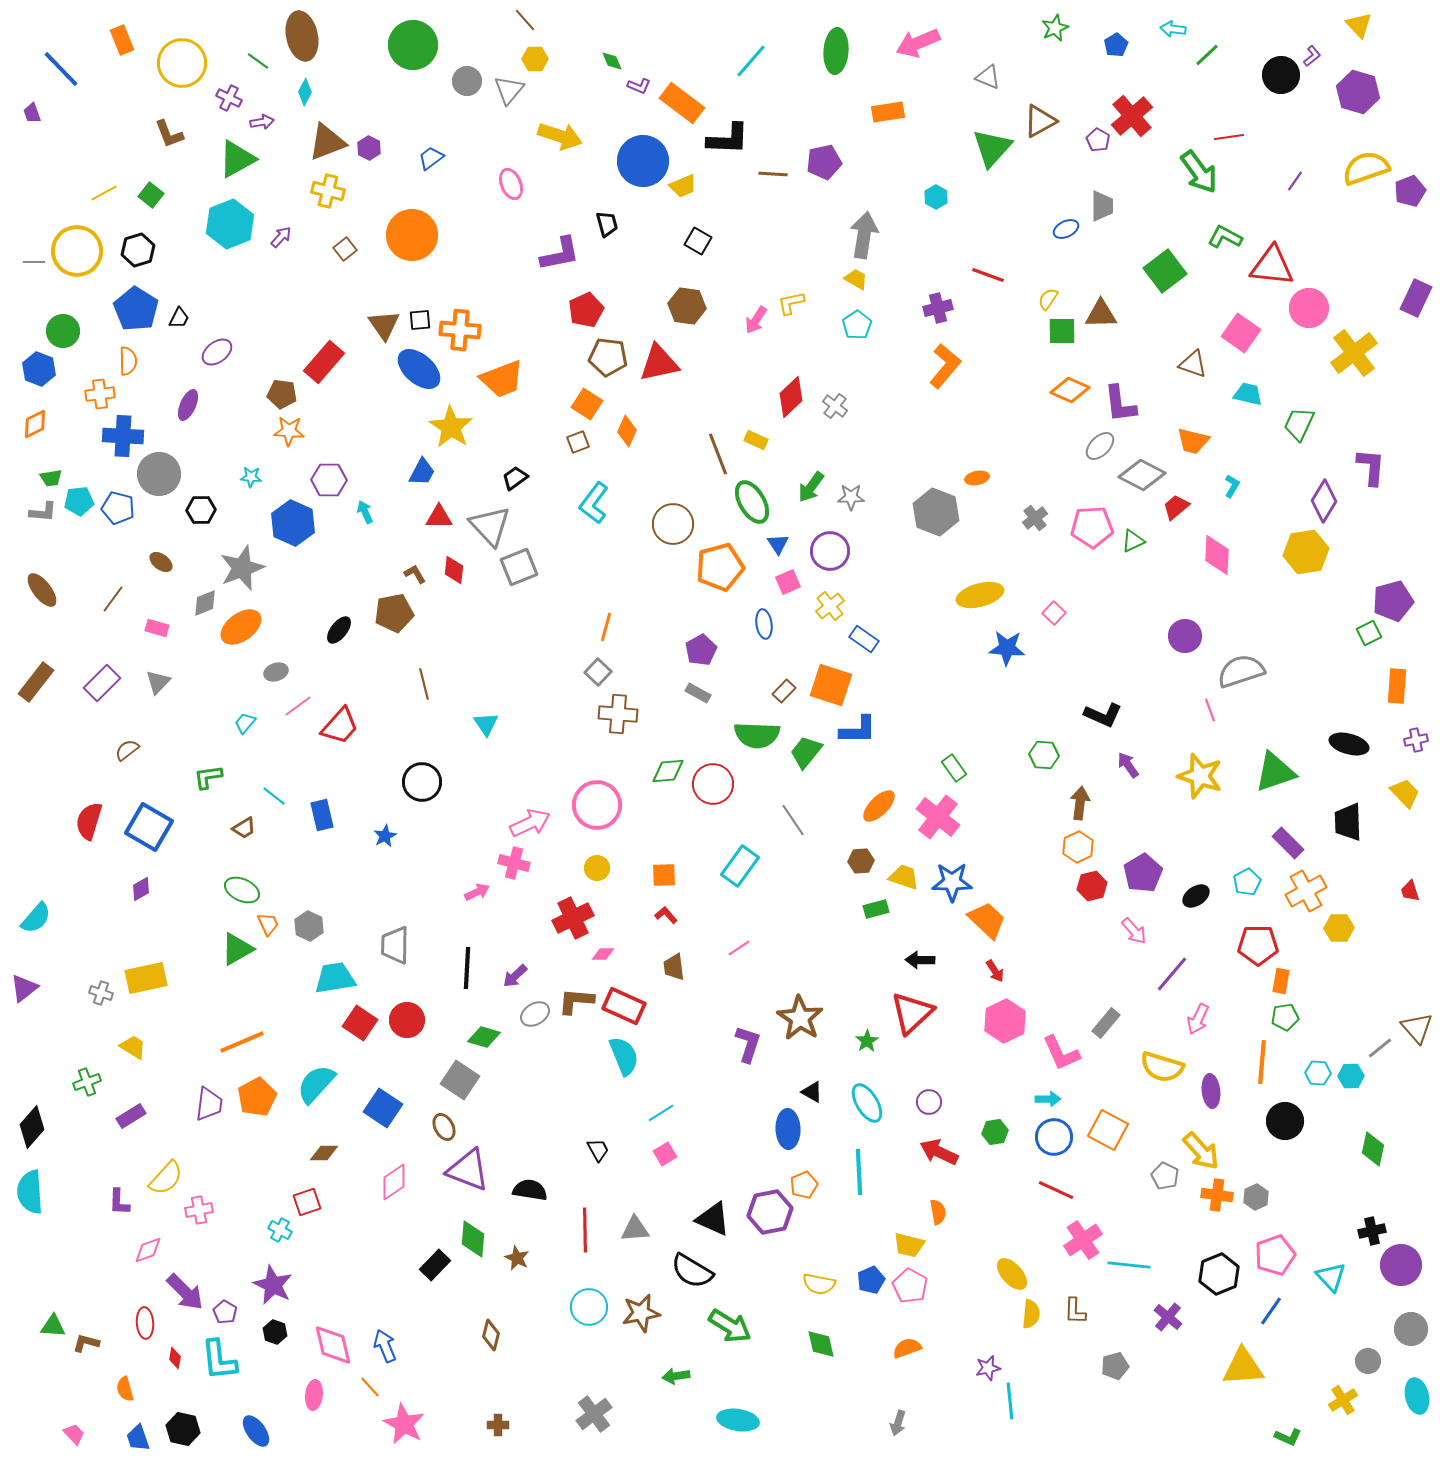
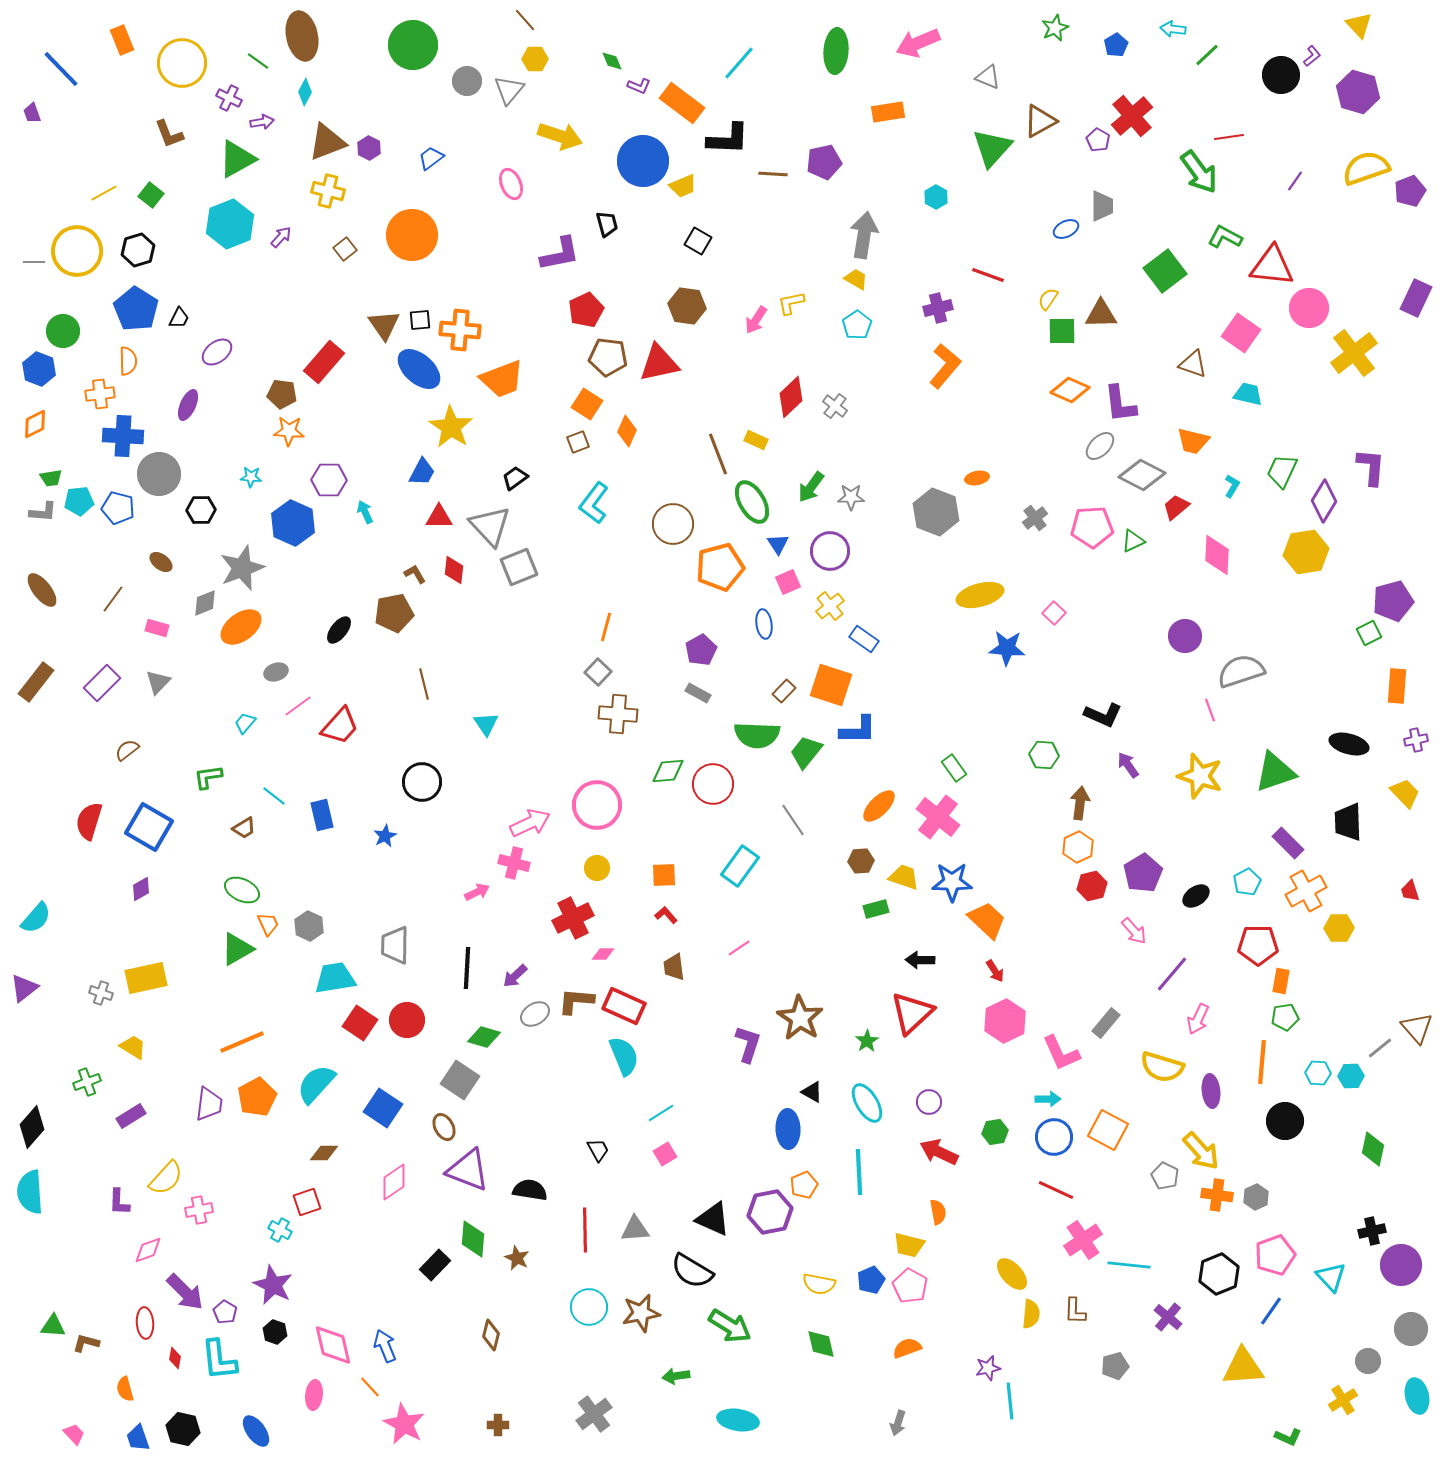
cyan line at (751, 61): moved 12 px left, 2 px down
green trapezoid at (1299, 424): moved 17 px left, 47 px down
